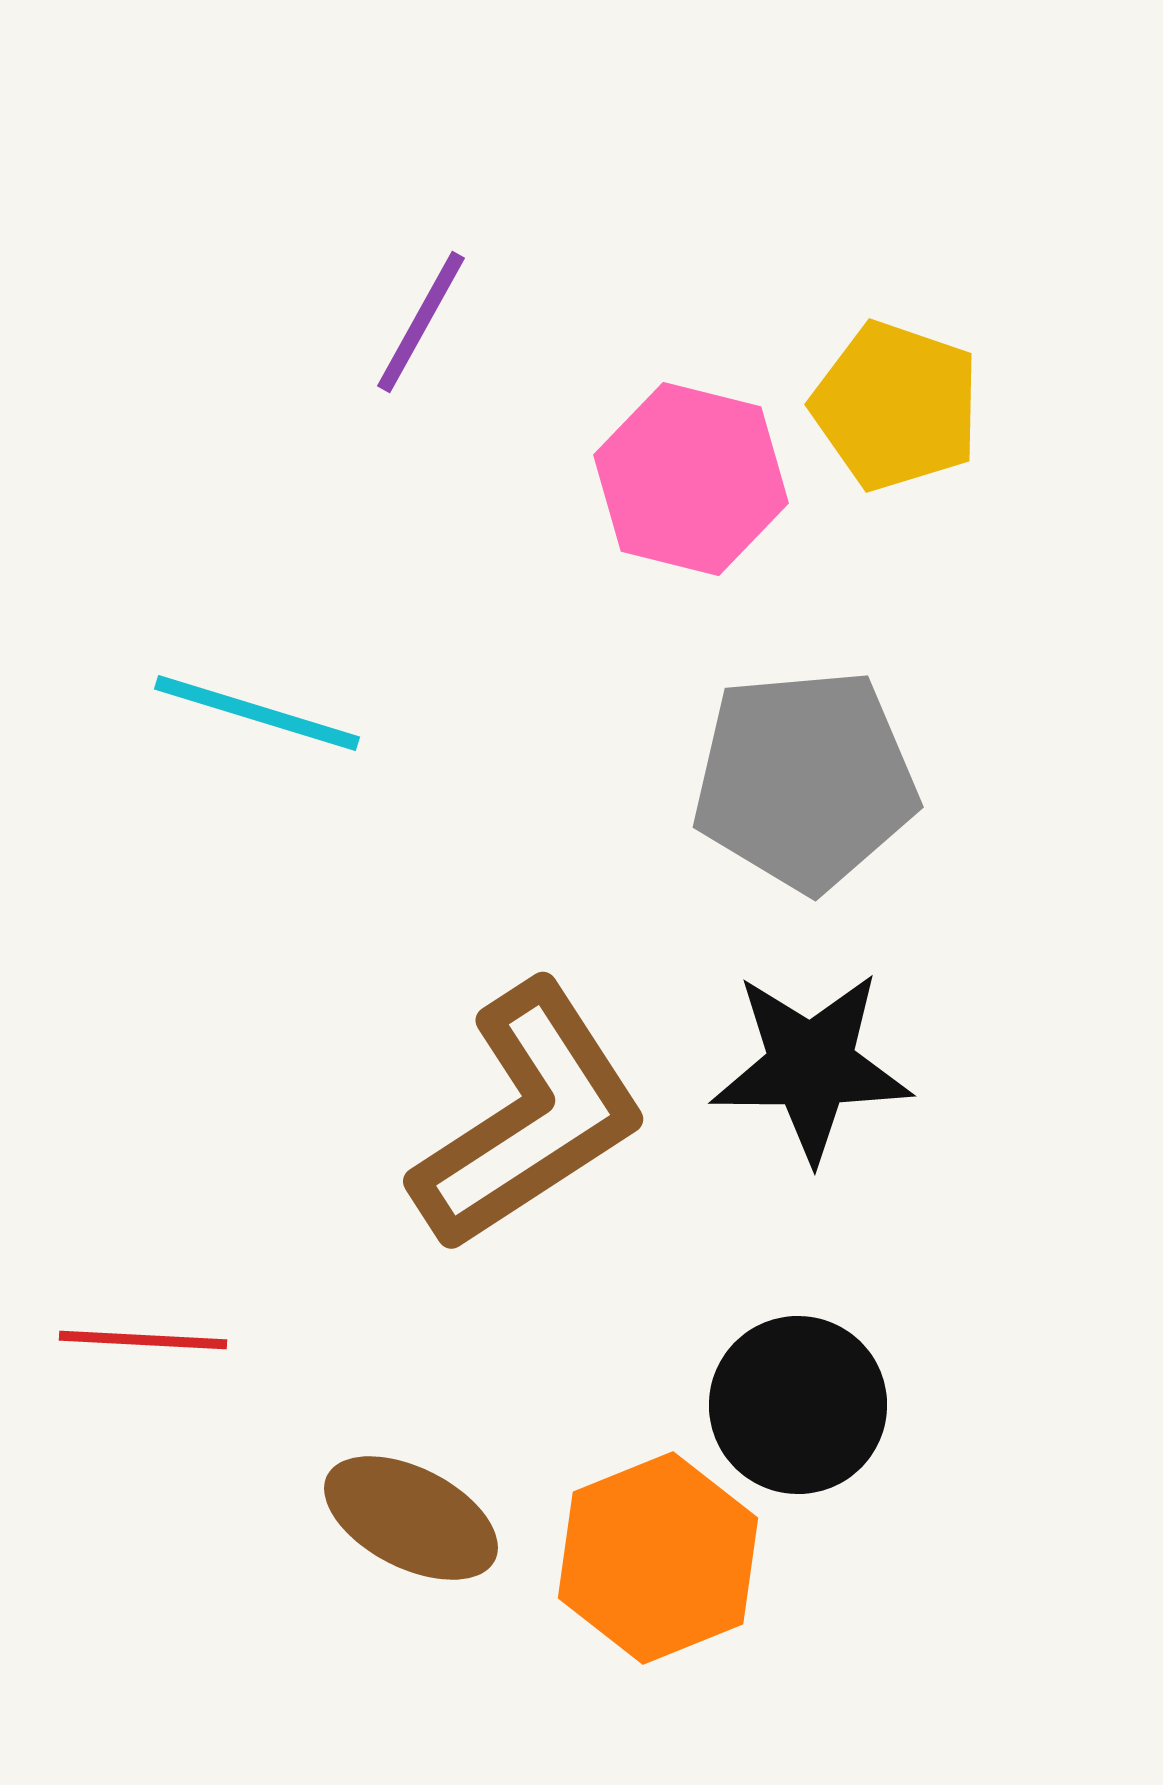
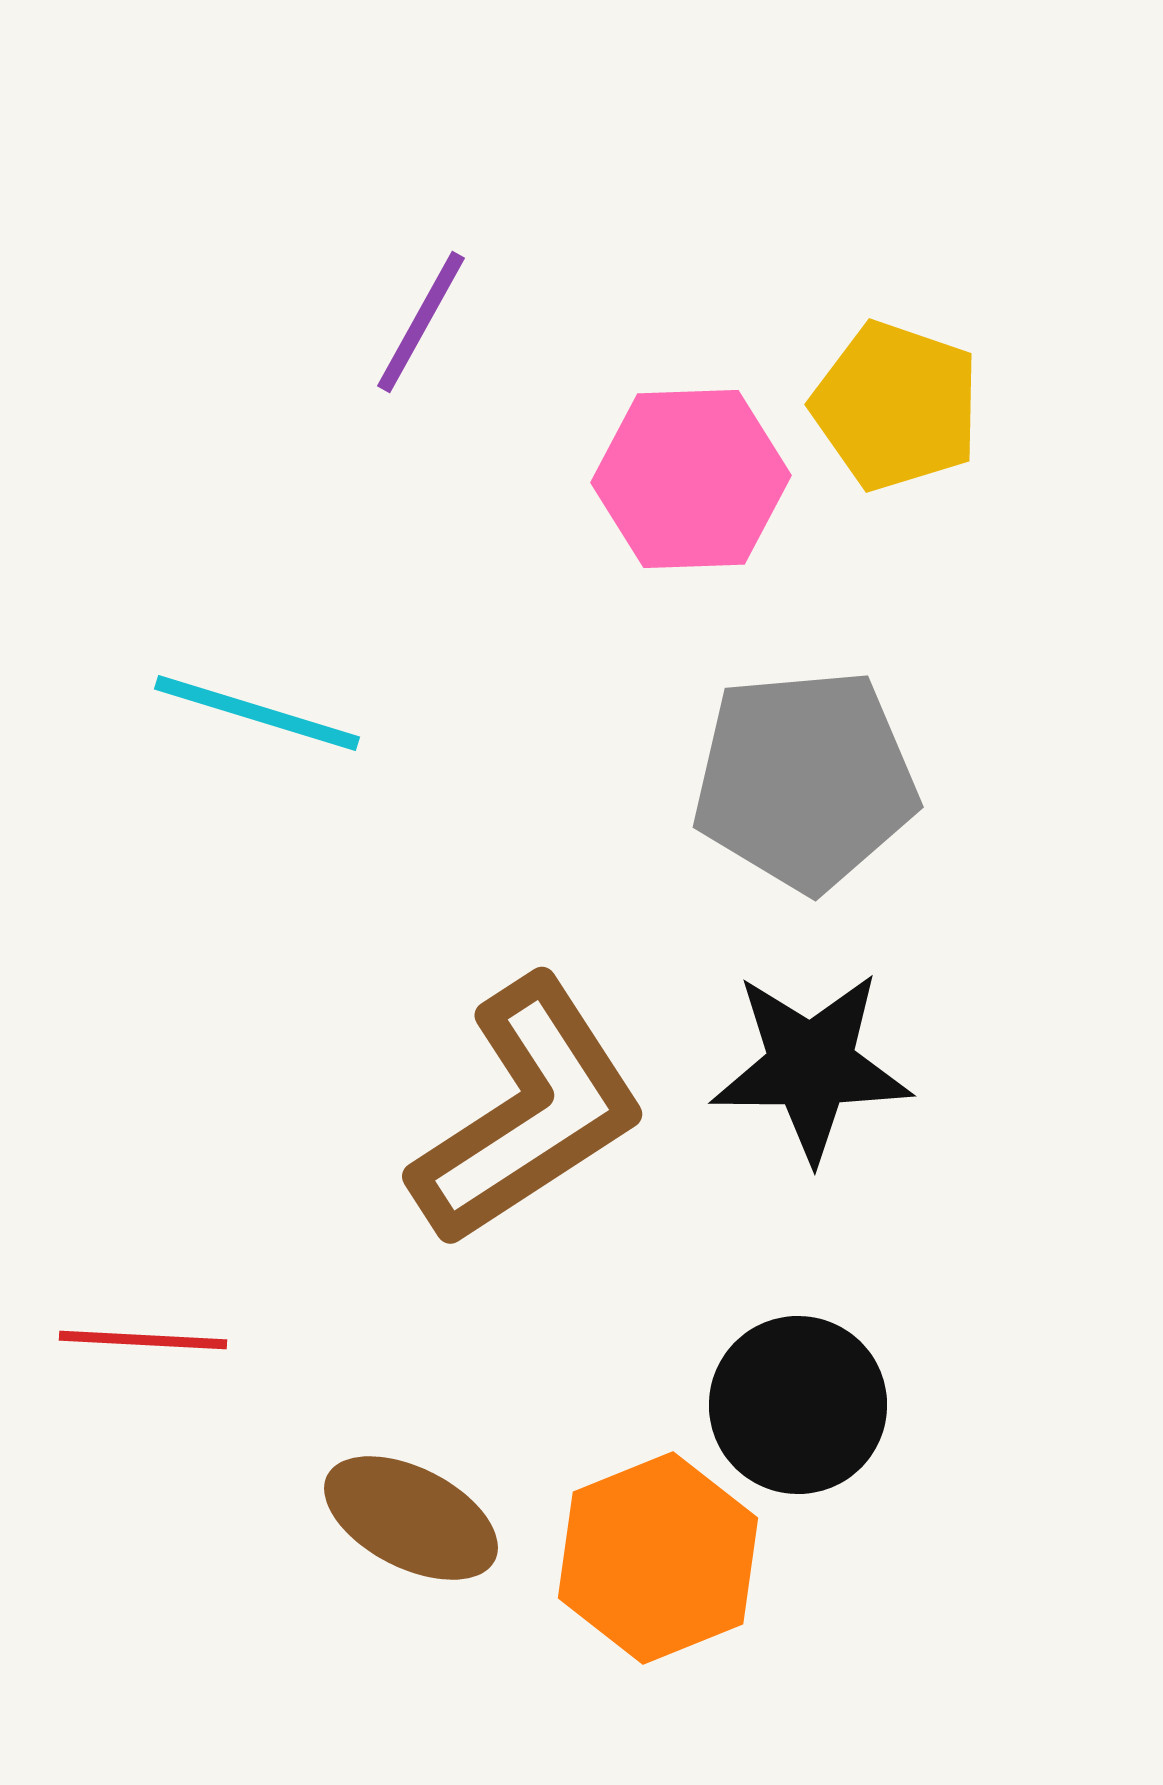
pink hexagon: rotated 16 degrees counterclockwise
brown L-shape: moved 1 px left, 5 px up
